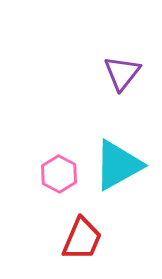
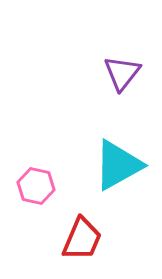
pink hexagon: moved 23 px left, 12 px down; rotated 15 degrees counterclockwise
